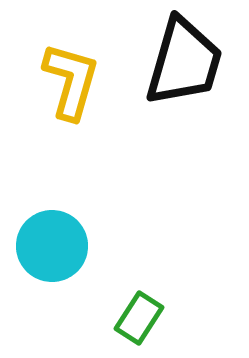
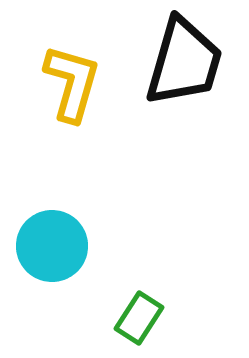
yellow L-shape: moved 1 px right, 2 px down
